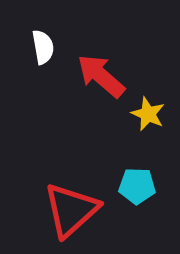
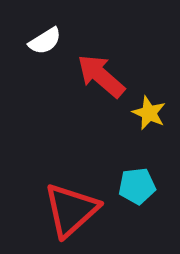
white semicircle: moved 2 px right, 6 px up; rotated 68 degrees clockwise
yellow star: moved 1 px right, 1 px up
cyan pentagon: rotated 9 degrees counterclockwise
